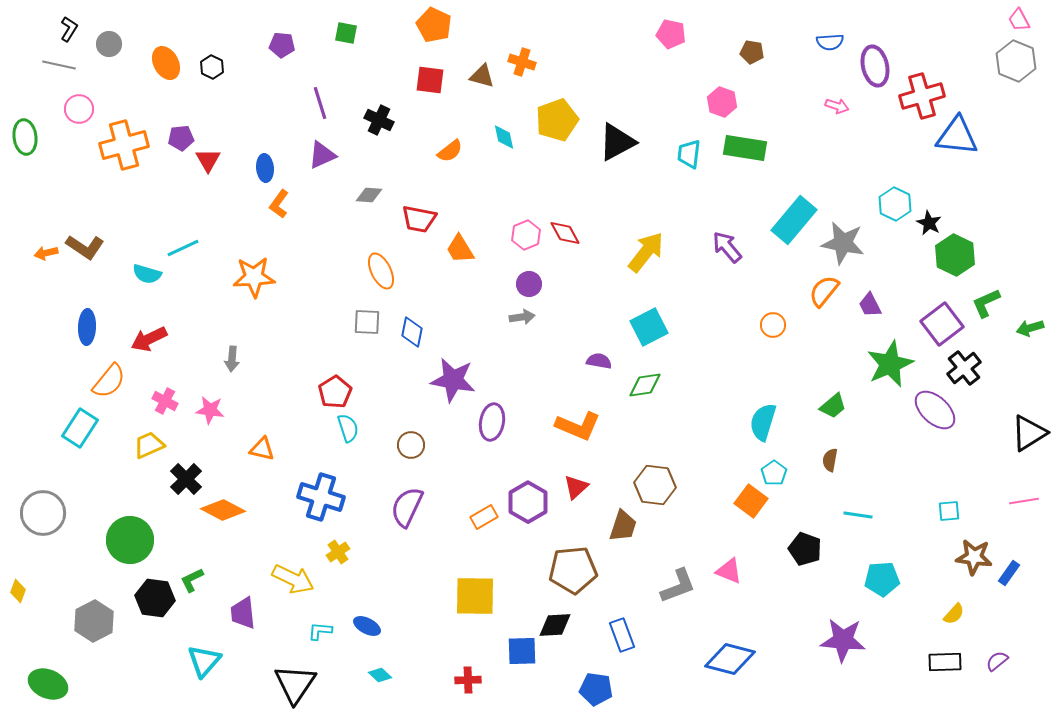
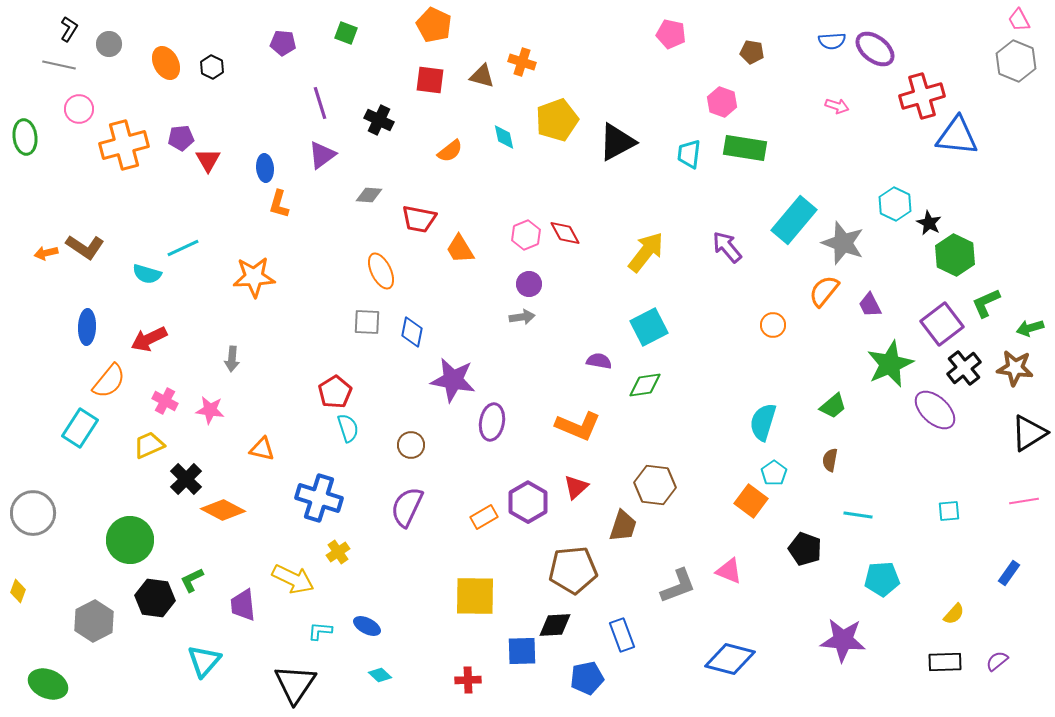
green square at (346, 33): rotated 10 degrees clockwise
blue semicircle at (830, 42): moved 2 px right, 1 px up
purple pentagon at (282, 45): moved 1 px right, 2 px up
purple ellipse at (875, 66): moved 17 px up; rotated 39 degrees counterclockwise
purple triangle at (322, 155): rotated 12 degrees counterclockwise
orange L-shape at (279, 204): rotated 20 degrees counterclockwise
gray star at (843, 243): rotated 9 degrees clockwise
blue cross at (321, 497): moved 2 px left, 1 px down
gray circle at (43, 513): moved 10 px left
brown star at (974, 557): moved 41 px right, 189 px up
purple trapezoid at (243, 613): moved 8 px up
blue pentagon at (596, 689): moved 9 px left, 11 px up; rotated 20 degrees counterclockwise
